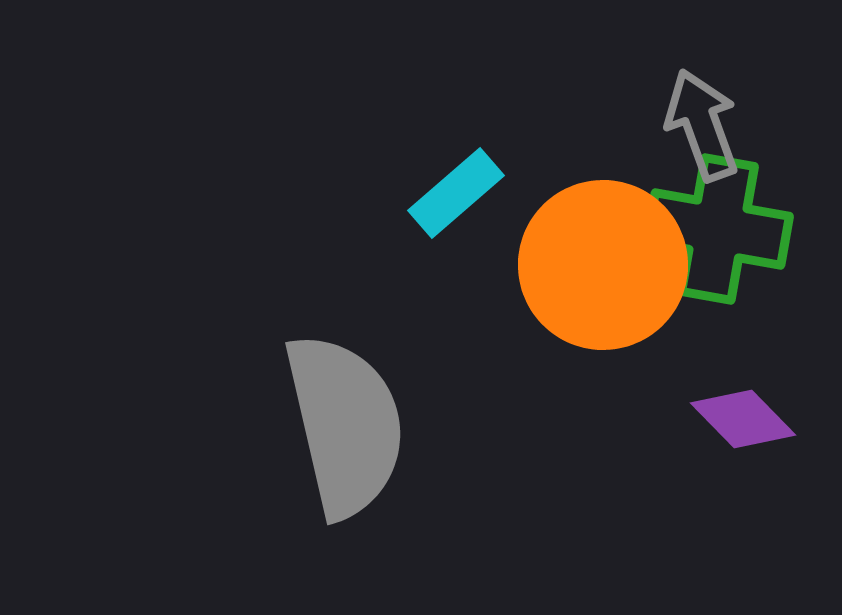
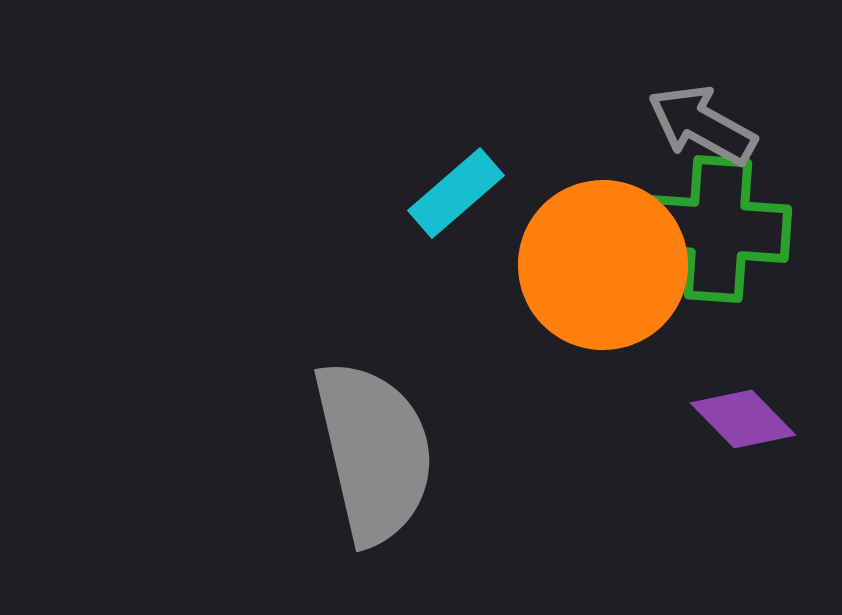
gray arrow: rotated 41 degrees counterclockwise
green cross: rotated 6 degrees counterclockwise
gray semicircle: moved 29 px right, 27 px down
